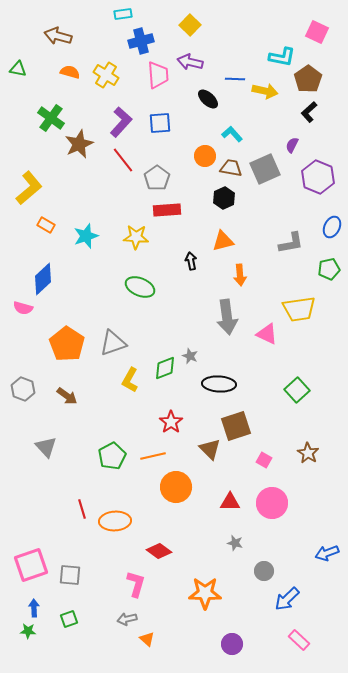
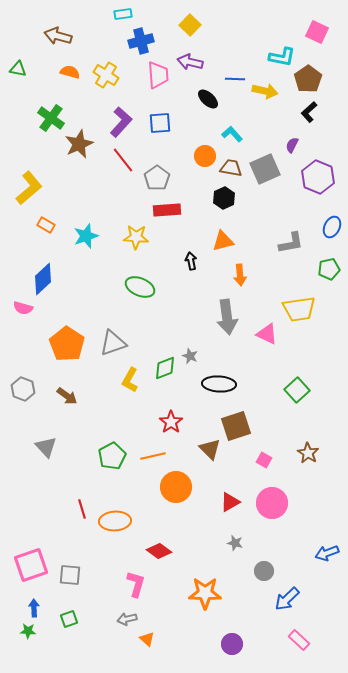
red triangle at (230, 502): rotated 30 degrees counterclockwise
